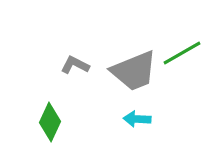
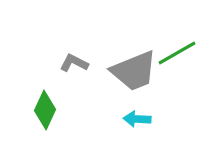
green line: moved 5 px left
gray L-shape: moved 1 px left, 2 px up
green diamond: moved 5 px left, 12 px up
